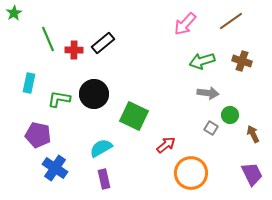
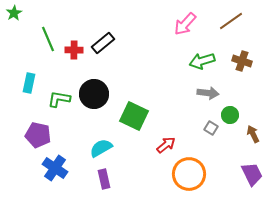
orange circle: moved 2 px left, 1 px down
